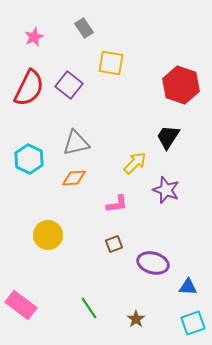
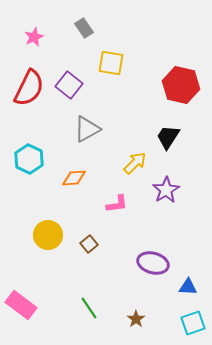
red hexagon: rotated 6 degrees counterclockwise
gray triangle: moved 11 px right, 14 px up; rotated 16 degrees counterclockwise
purple star: rotated 20 degrees clockwise
brown square: moved 25 px left; rotated 18 degrees counterclockwise
